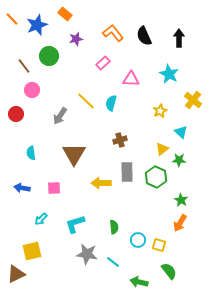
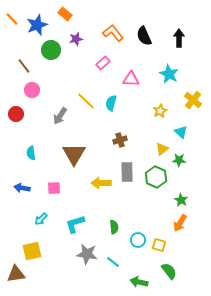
green circle at (49, 56): moved 2 px right, 6 px up
brown triangle at (16, 274): rotated 18 degrees clockwise
